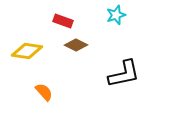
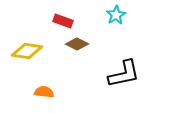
cyan star: rotated 12 degrees counterclockwise
brown diamond: moved 1 px right, 1 px up
orange semicircle: rotated 42 degrees counterclockwise
